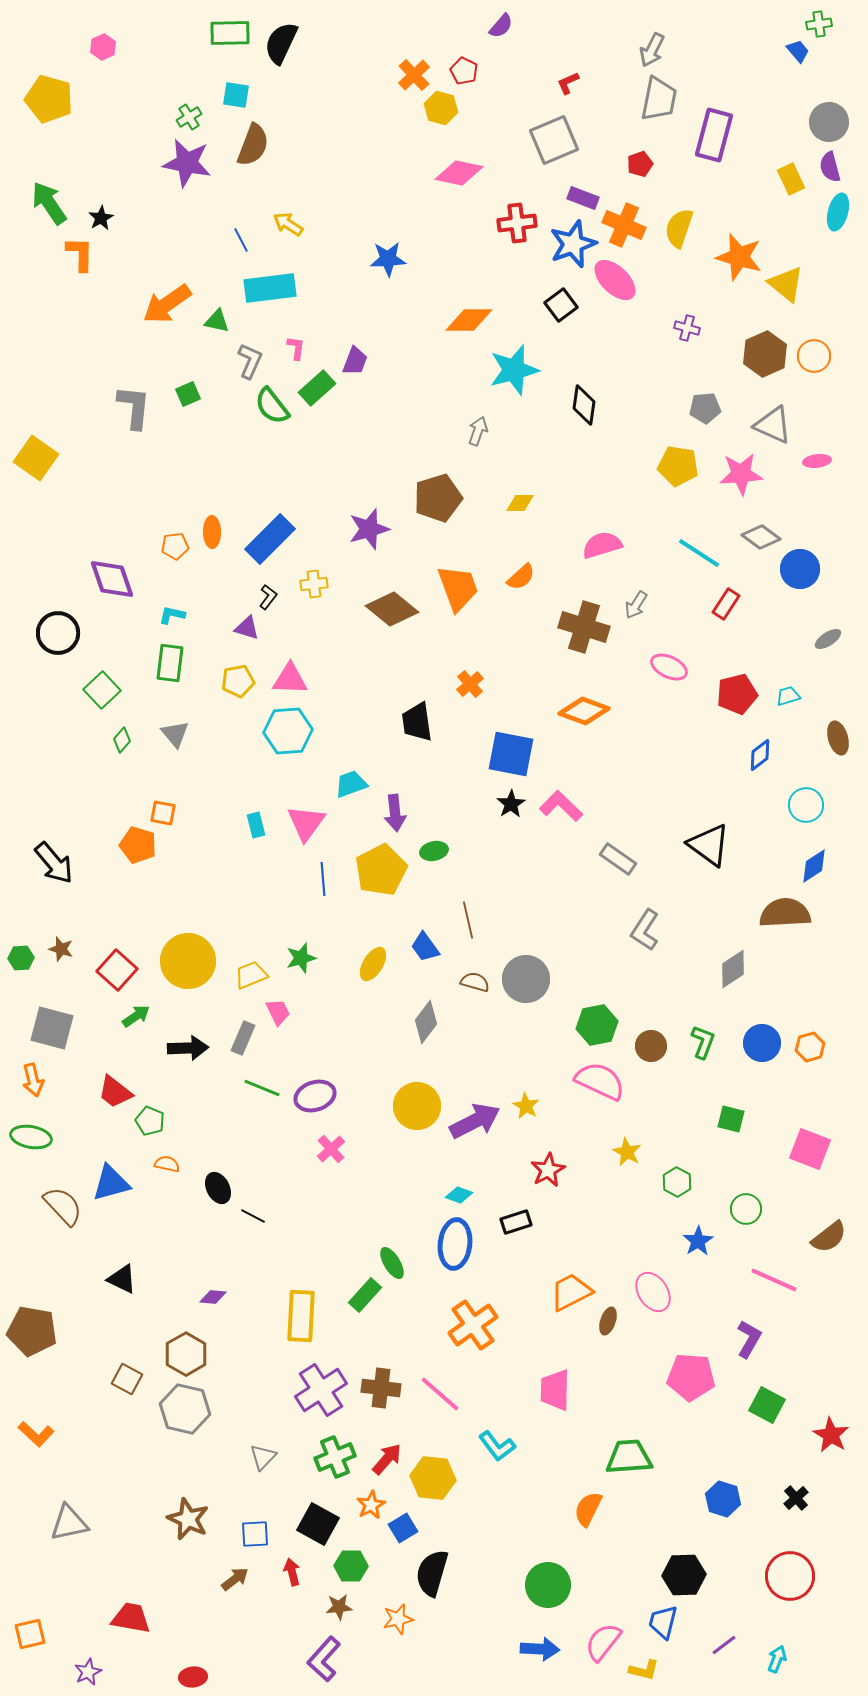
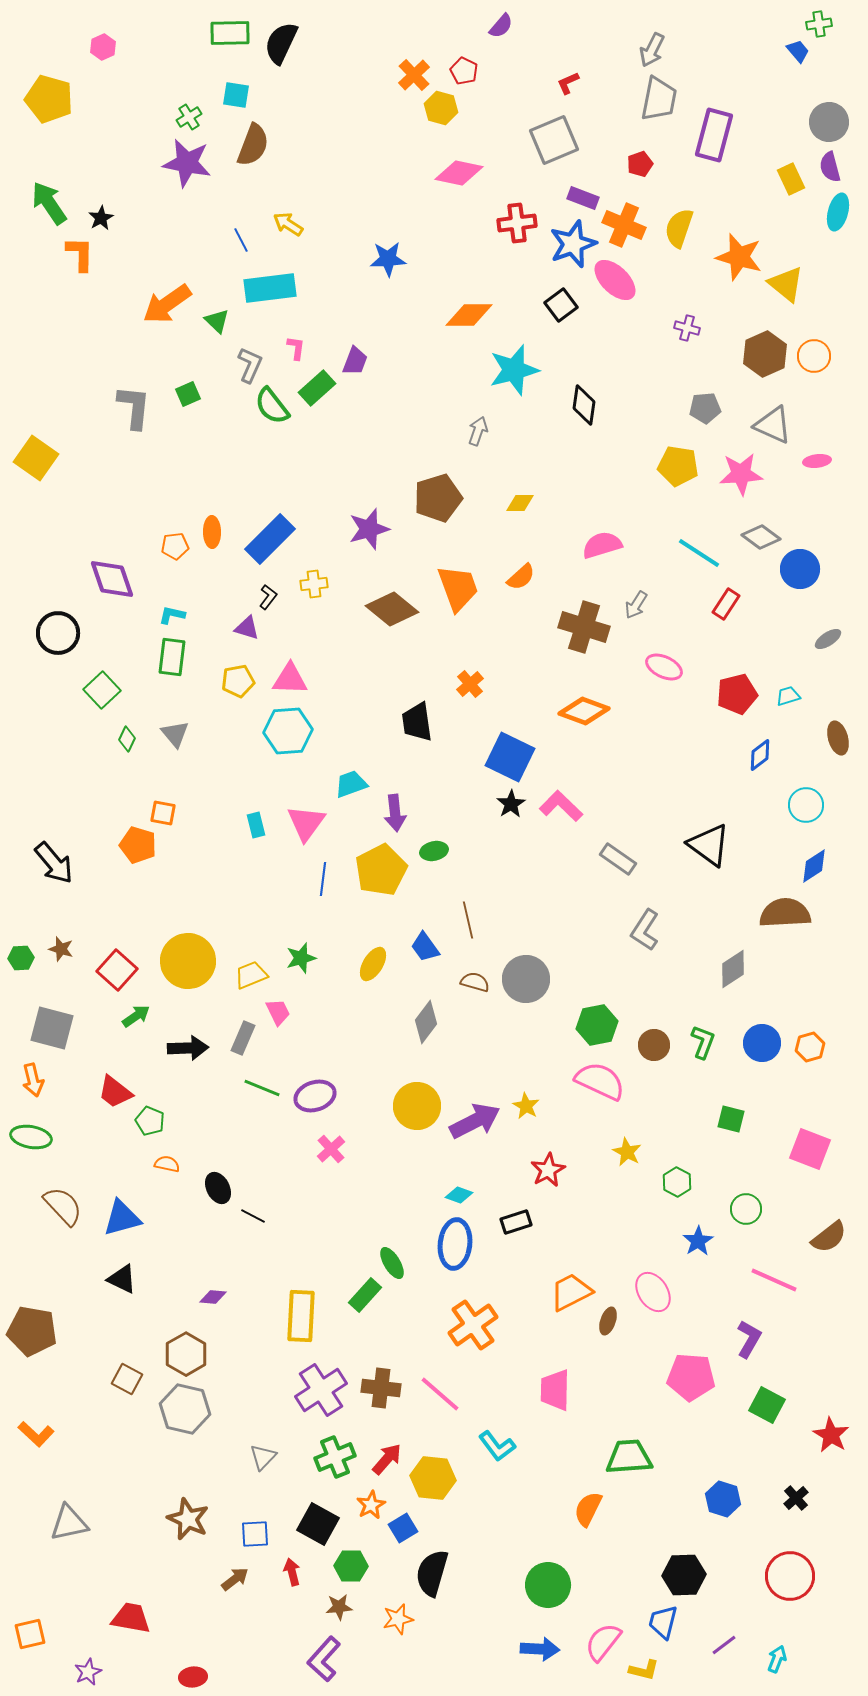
orange diamond at (469, 320): moved 5 px up
green triangle at (217, 321): rotated 32 degrees clockwise
gray L-shape at (250, 361): moved 4 px down
green rectangle at (170, 663): moved 2 px right, 6 px up
pink ellipse at (669, 667): moved 5 px left
green diamond at (122, 740): moved 5 px right, 1 px up; rotated 15 degrees counterclockwise
blue square at (511, 754): moved 1 px left, 3 px down; rotated 15 degrees clockwise
blue line at (323, 879): rotated 12 degrees clockwise
brown circle at (651, 1046): moved 3 px right, 1 px up
blue triangle at (111, 1183): moved 11 px right, 35 px down
